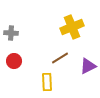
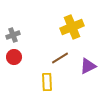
gray cross: moved 2 px right, 2 px down; rotated 24 degrees counterclockwise
red circle: moved 4 px up
